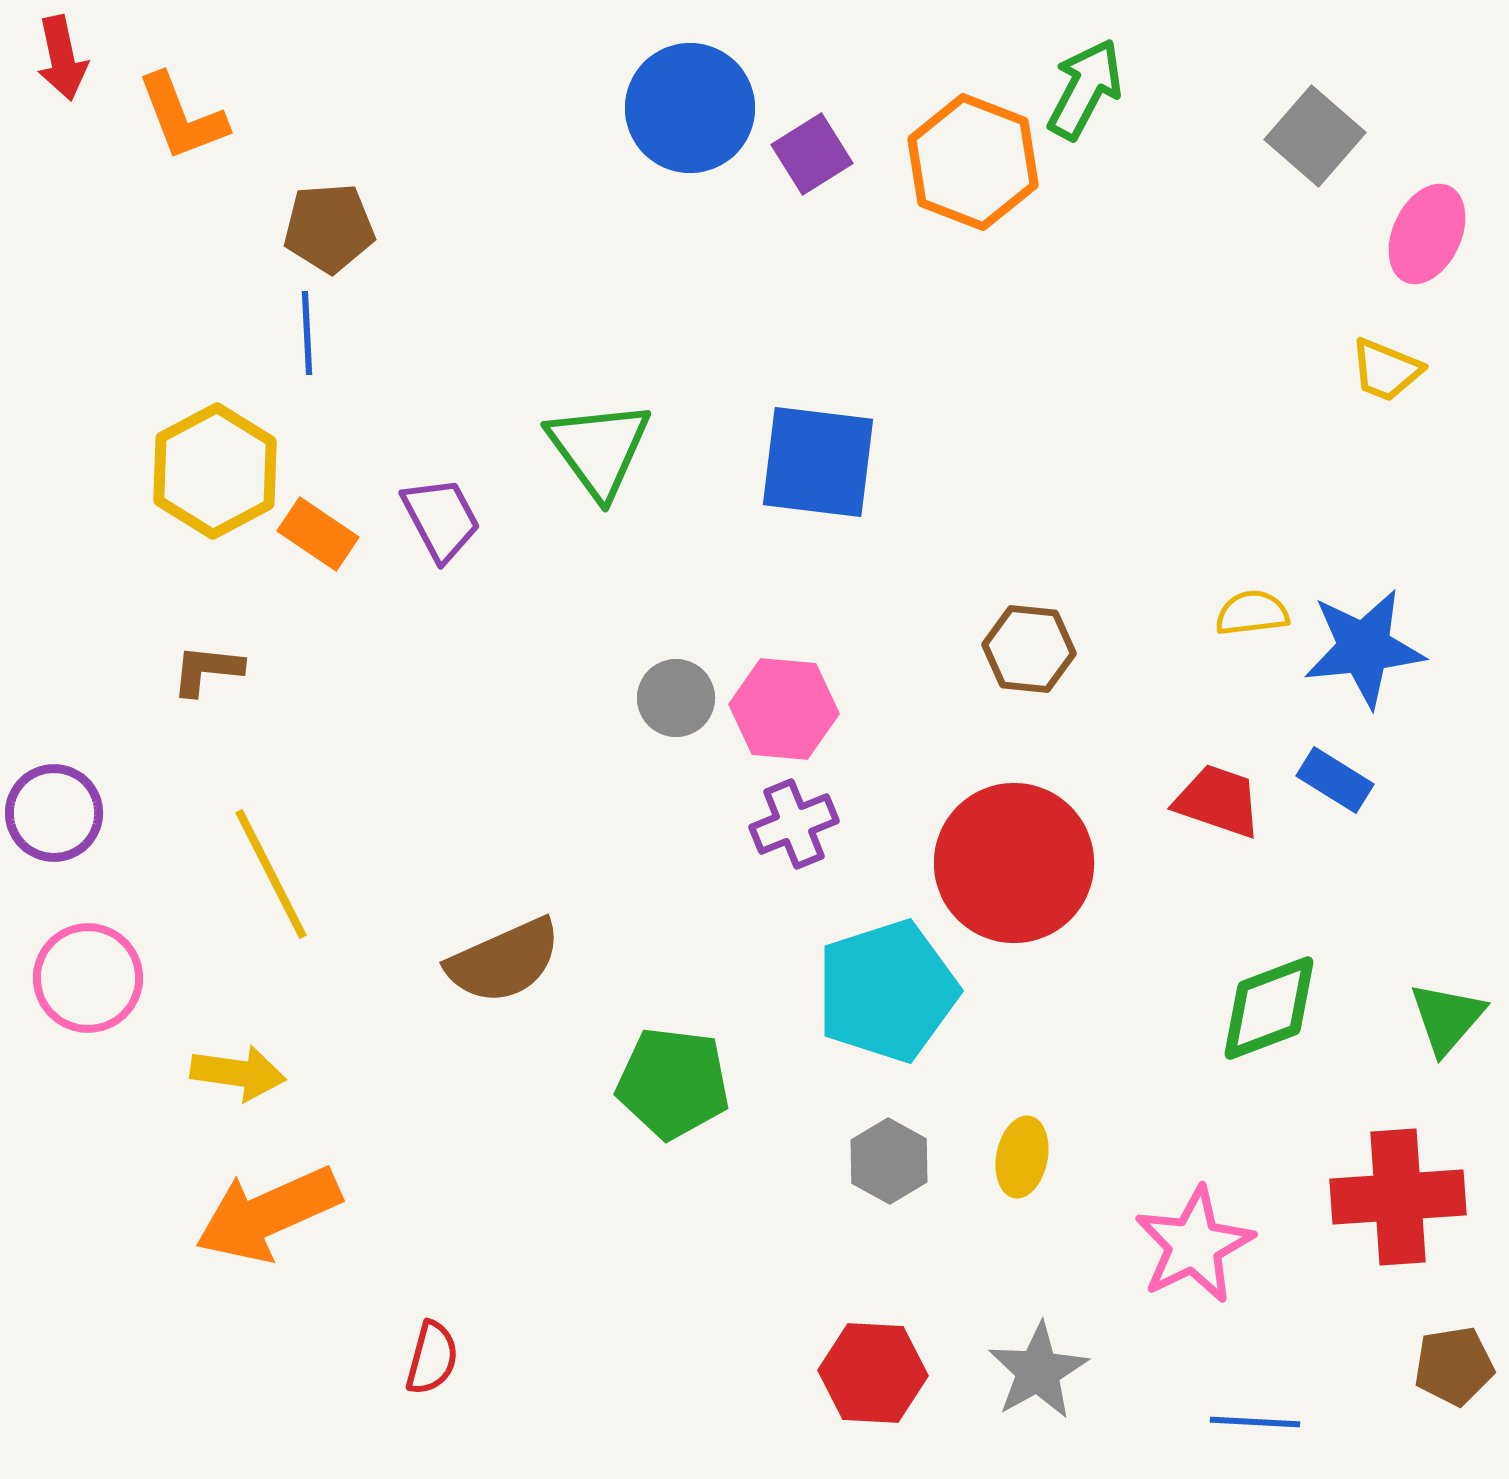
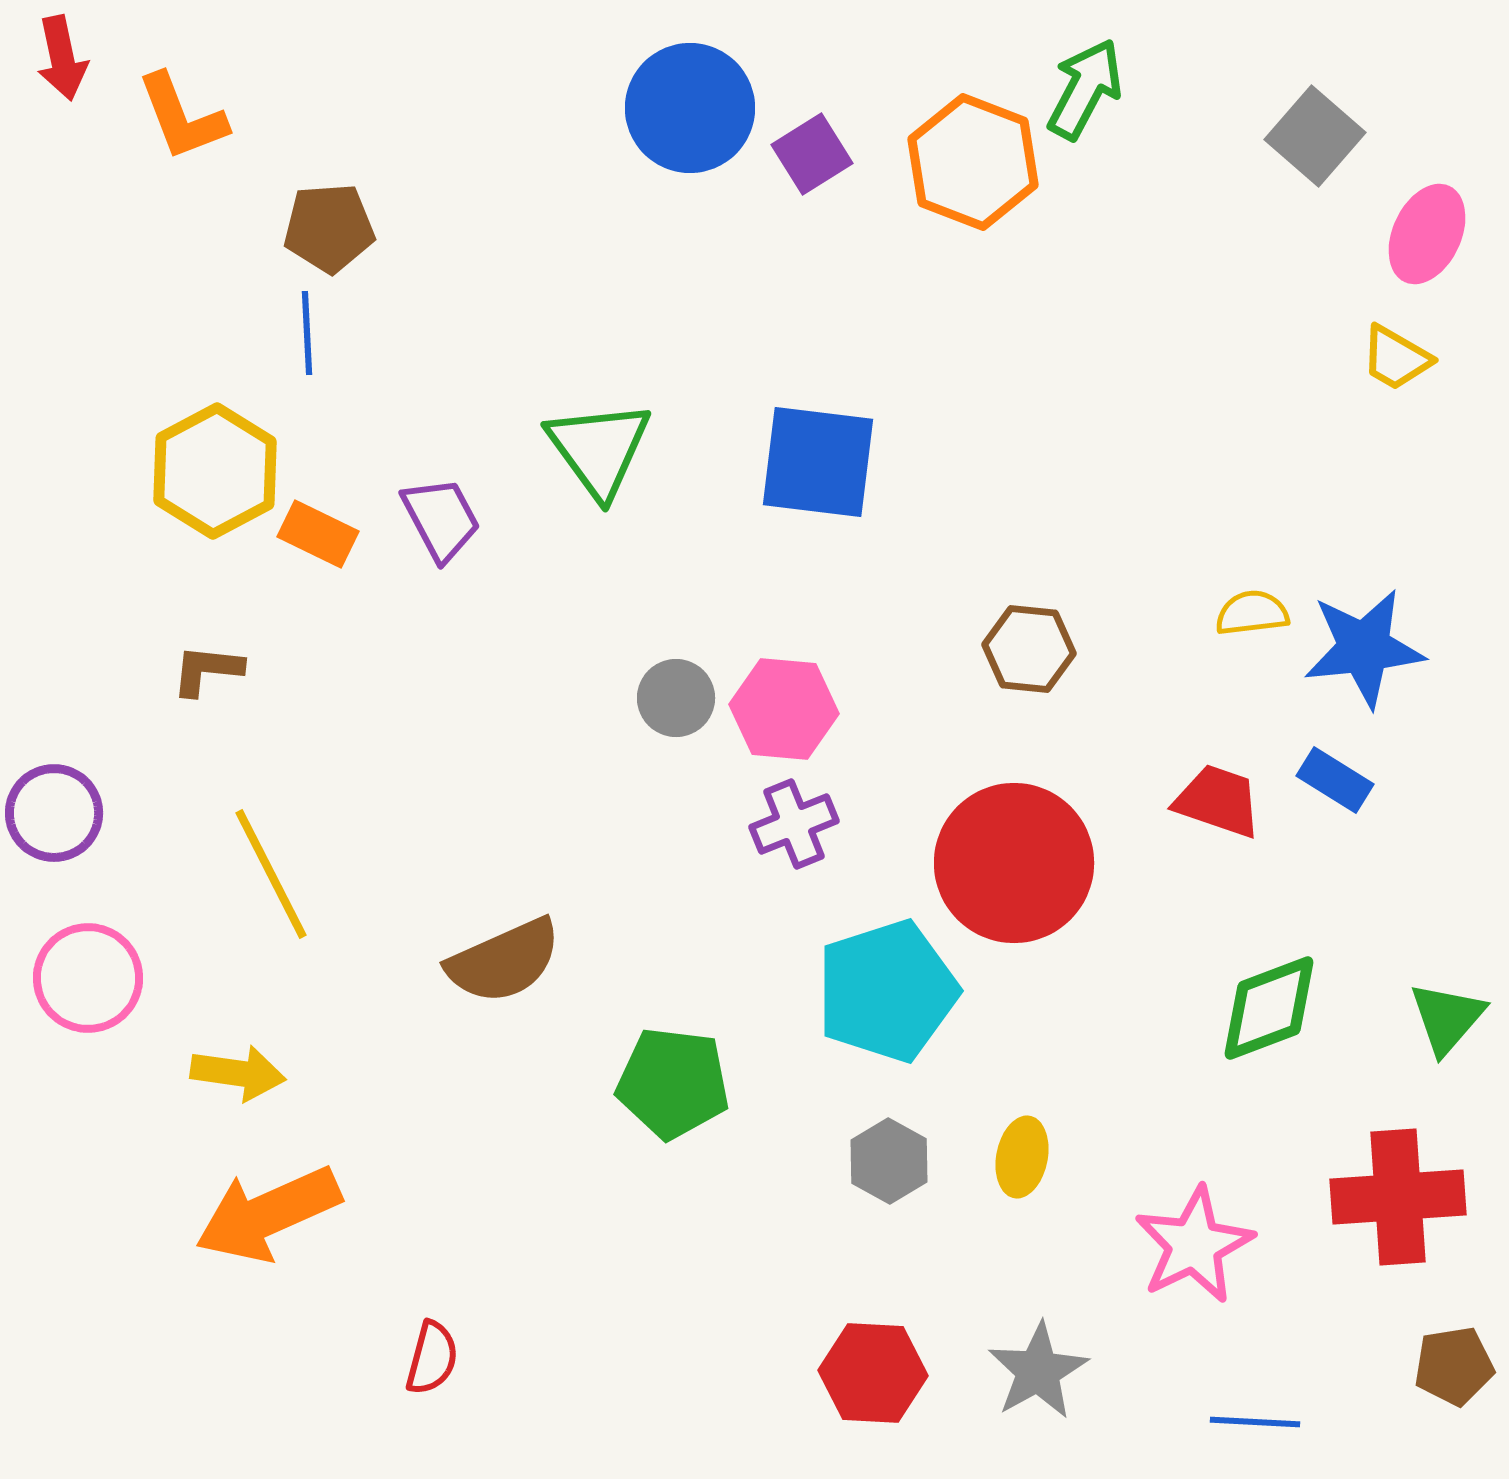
yellow trapezoid at (1386, 370): moved 10 px right, 12 px up; rotated 8 degrees clockwise
orange rectangle at (318, 534): rotated 8 degrees counterclockwise
